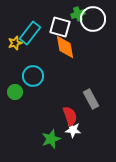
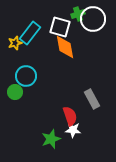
cyan circle: moved 7 px left
gray rectangle: moved 1 px right
